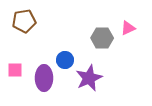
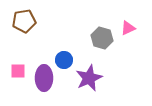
gray hexagon: rotated 15 degrees clockwise
blue circle: moved 1 px left
pink square: moved 3 px right, 1 px down
